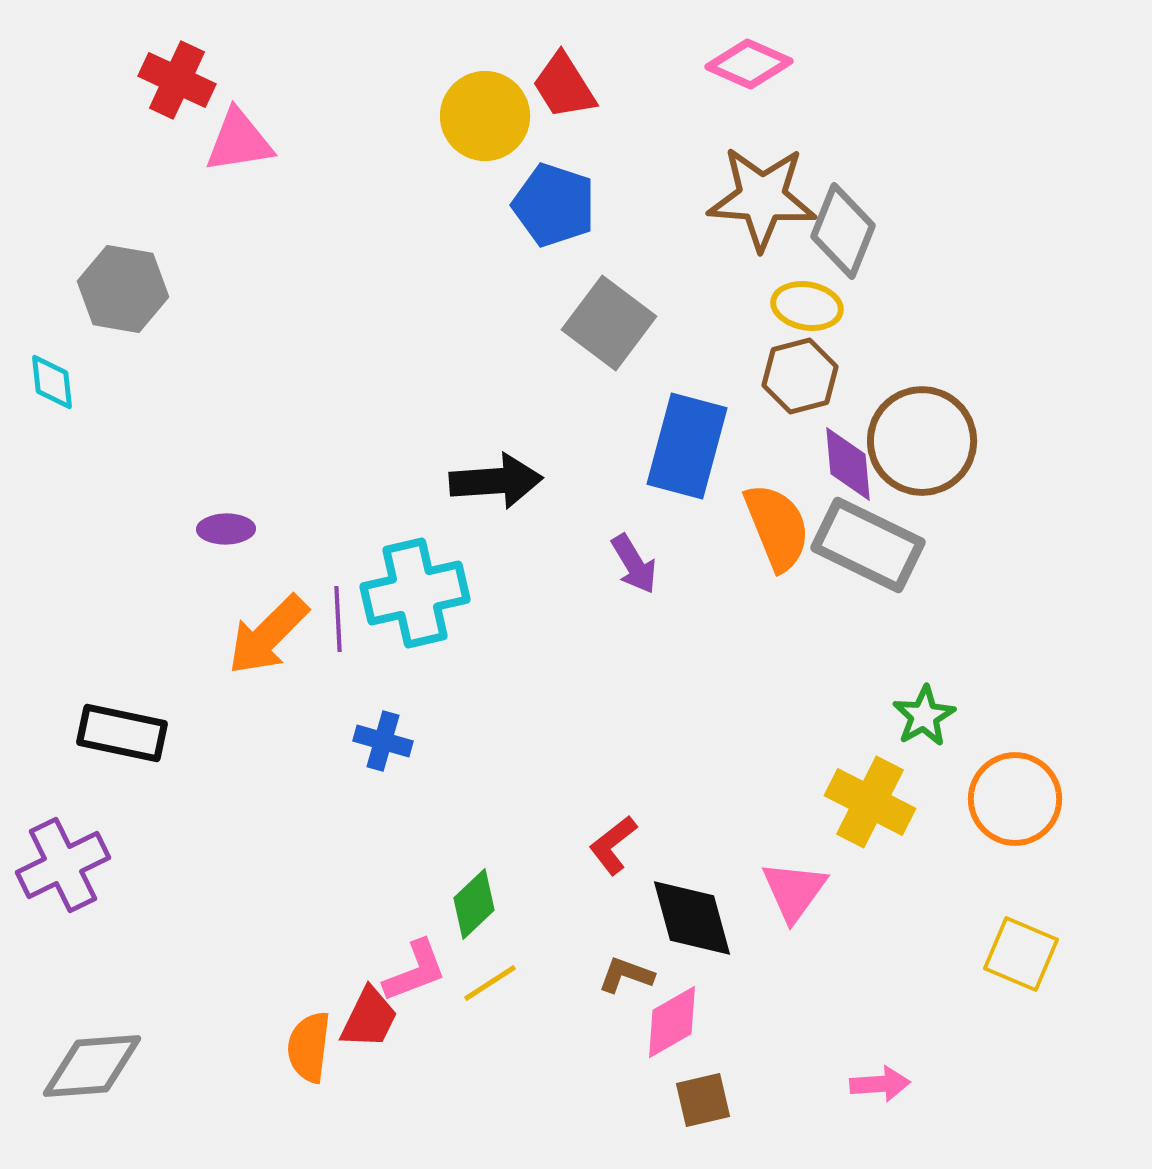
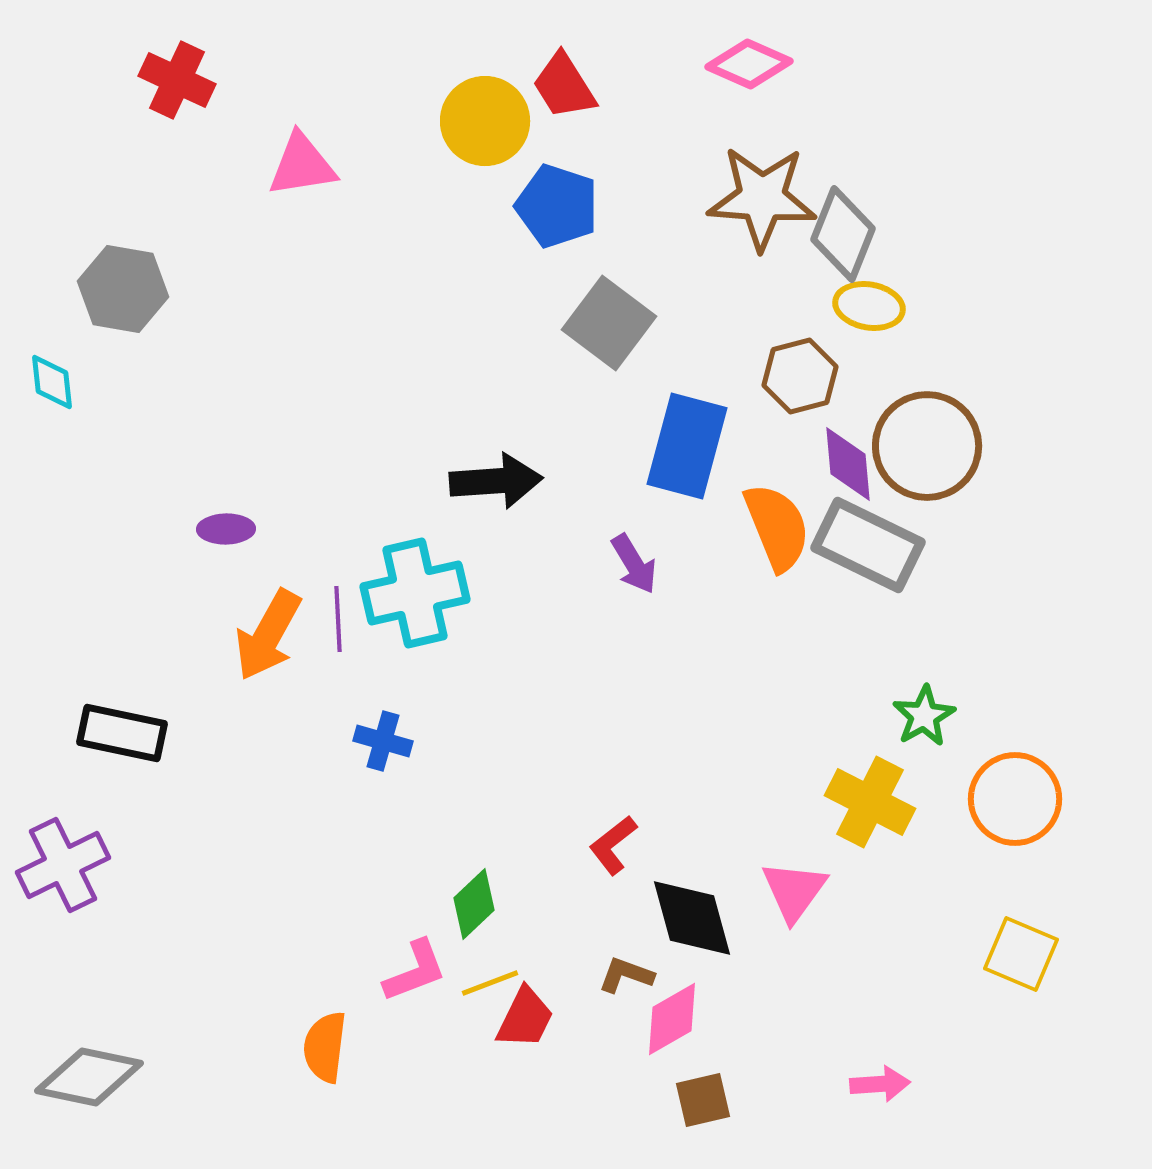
yellow circle at (485, 116): moved 5 px down
pink triangle at (239, 141): moved 63 px right, 24 px down
blue pentagon at (554, 205): moved 3 px right, 1 px down
gray diamond at (843, 231): moved 3 px down
yellow ellipse at (807, 306): moved 62 px right
brown circle at (922, 441): moved 5 px right, 5 px down
orange arrow at (268, 635): rotated 16 degrees counterclockwise
yellow line at (490, 983): rotated 12 degrees clockwise
red trapezoid at (369, 1018): moved 156 px right
pink diamond at (672, 1022): moved 3 px up
orange semicircle at (309, 1047): moved 16 px right
gray diamond at (92, 1066): moved 3 px left, 11 px down; rotated 16 degrees clockwise
